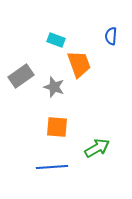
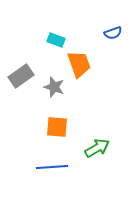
blue semicircle: moved 2 px right, 3 px up; rotated 114 degrees counterclockwise
